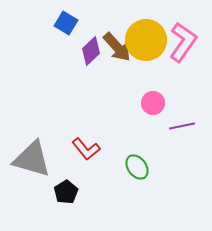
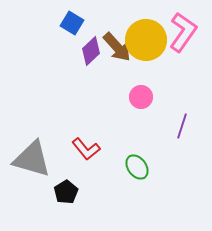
blue square: moved 6 px right
pink L-shape: moved 10 px up
pink circle: moved 12 px left, 6 px up
purple line: rotated 60 degrees counterclockwise
